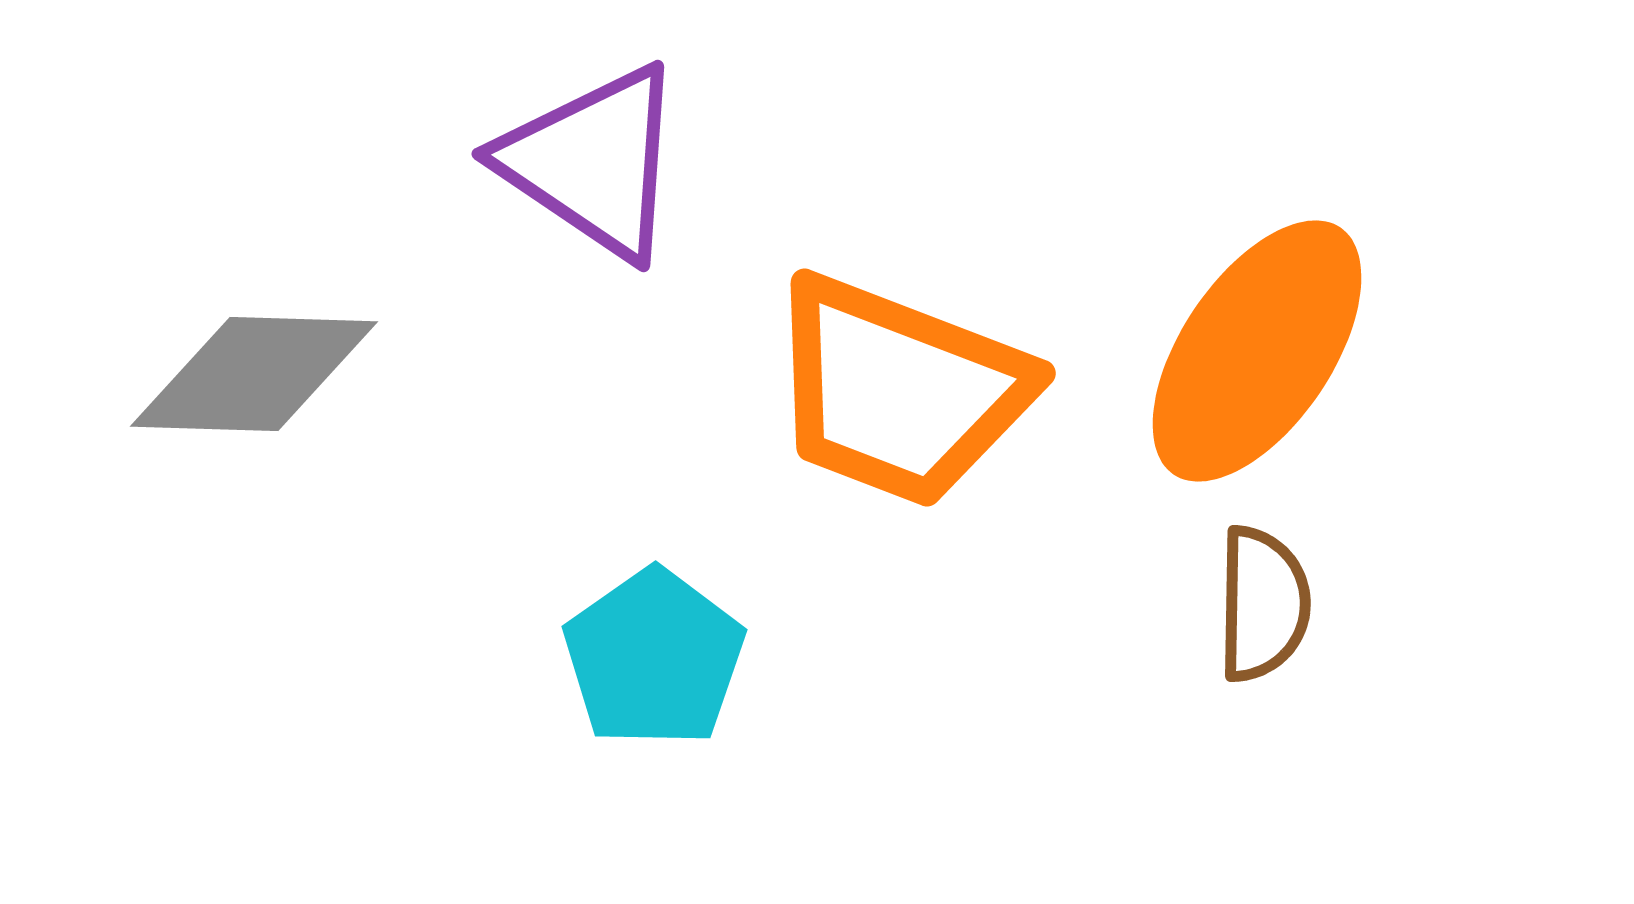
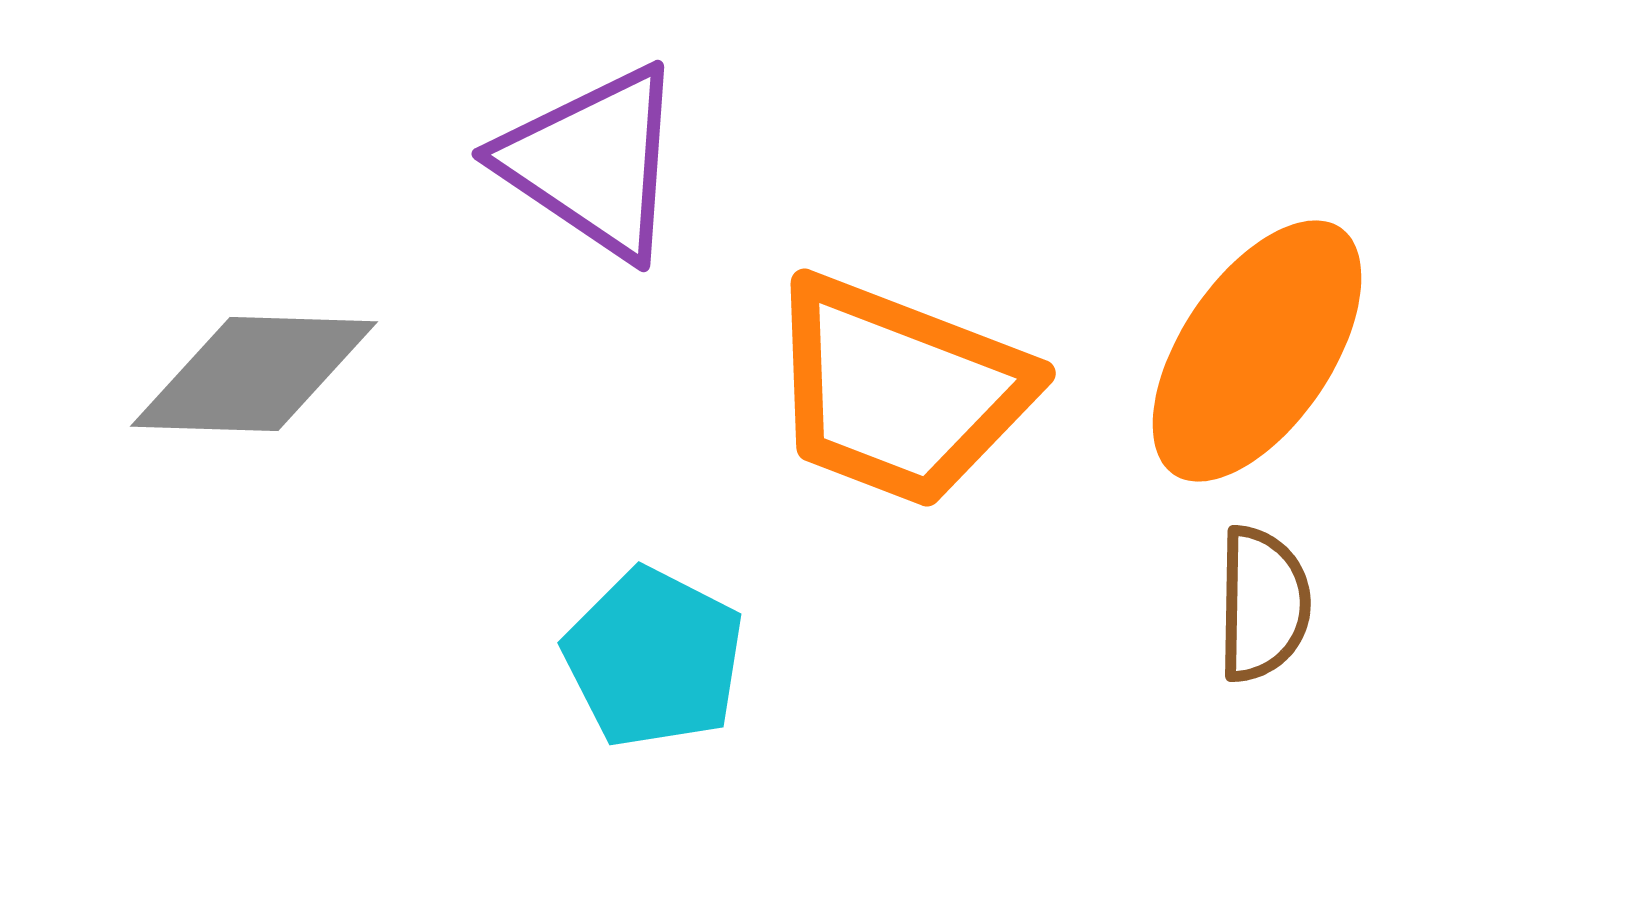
cyan pentagon: rotated 10 degrees counterclockwise
